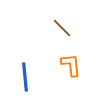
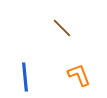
orange L-shape: moved 8 px right, 10 px down; rotated 15 degrees counterclockwise
